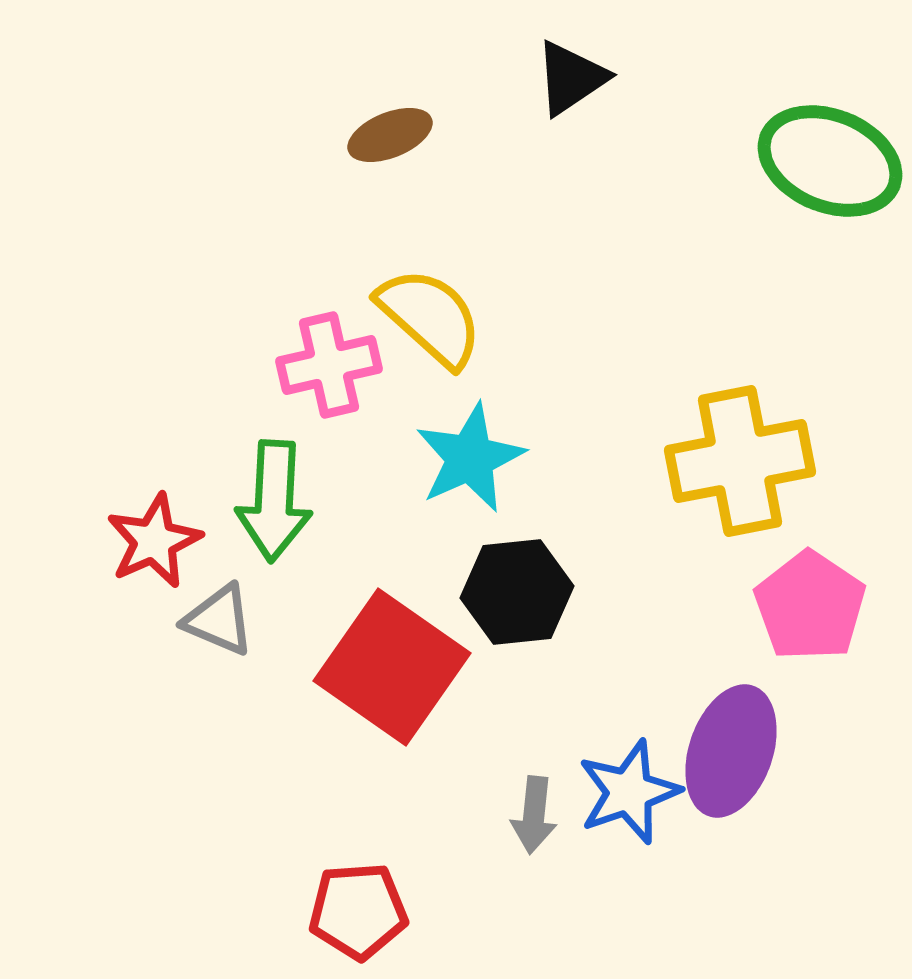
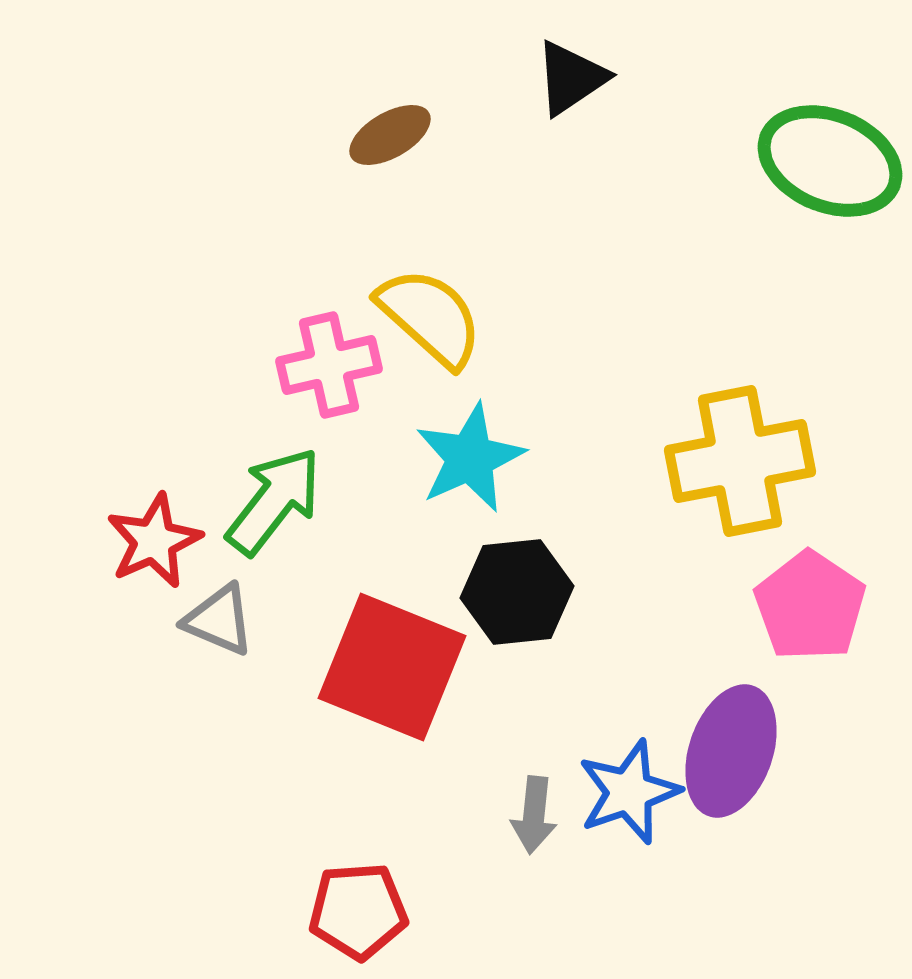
brown ellipse: rotated 8 degrees counterclockwise
green arrow: rotated 145 degrees counterclockwise
red square: rotated 13 degrees counterclockwise
